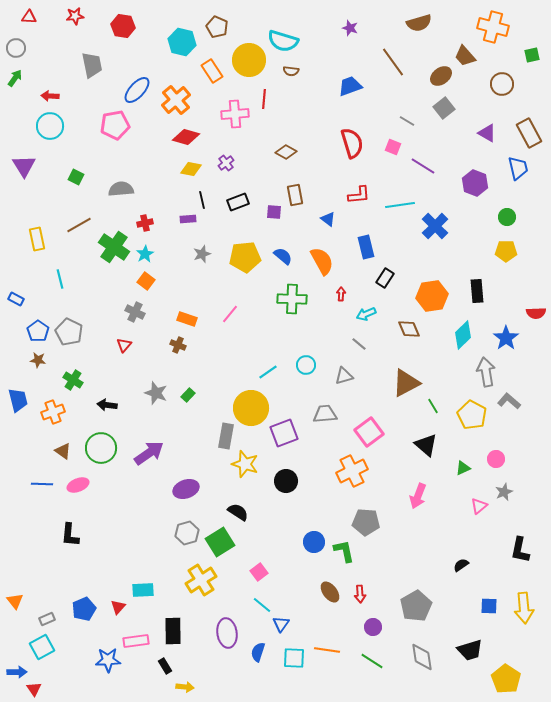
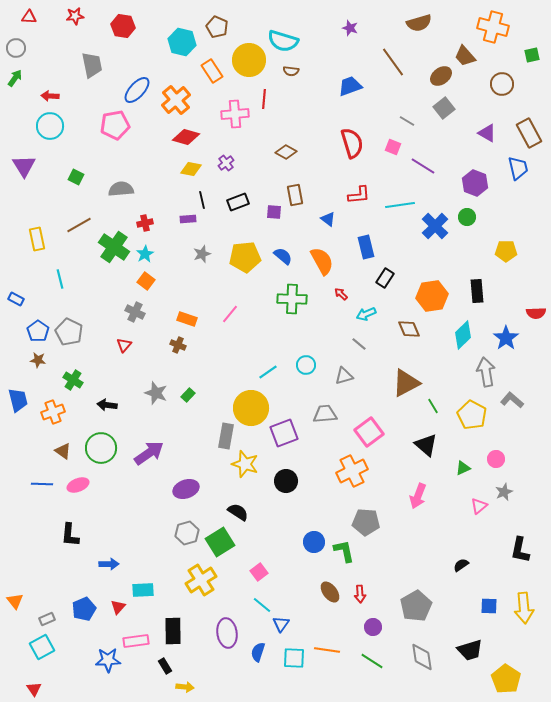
green circle at (507, 217): moved 40 px left
red arrow at (341, 294): rotated 48 degrees counterclockwise
gray L-shape at (509, 401): moved 3 px right, 1 px up
blue arrow at (17, 672): moved 92 px right, 108 px up
